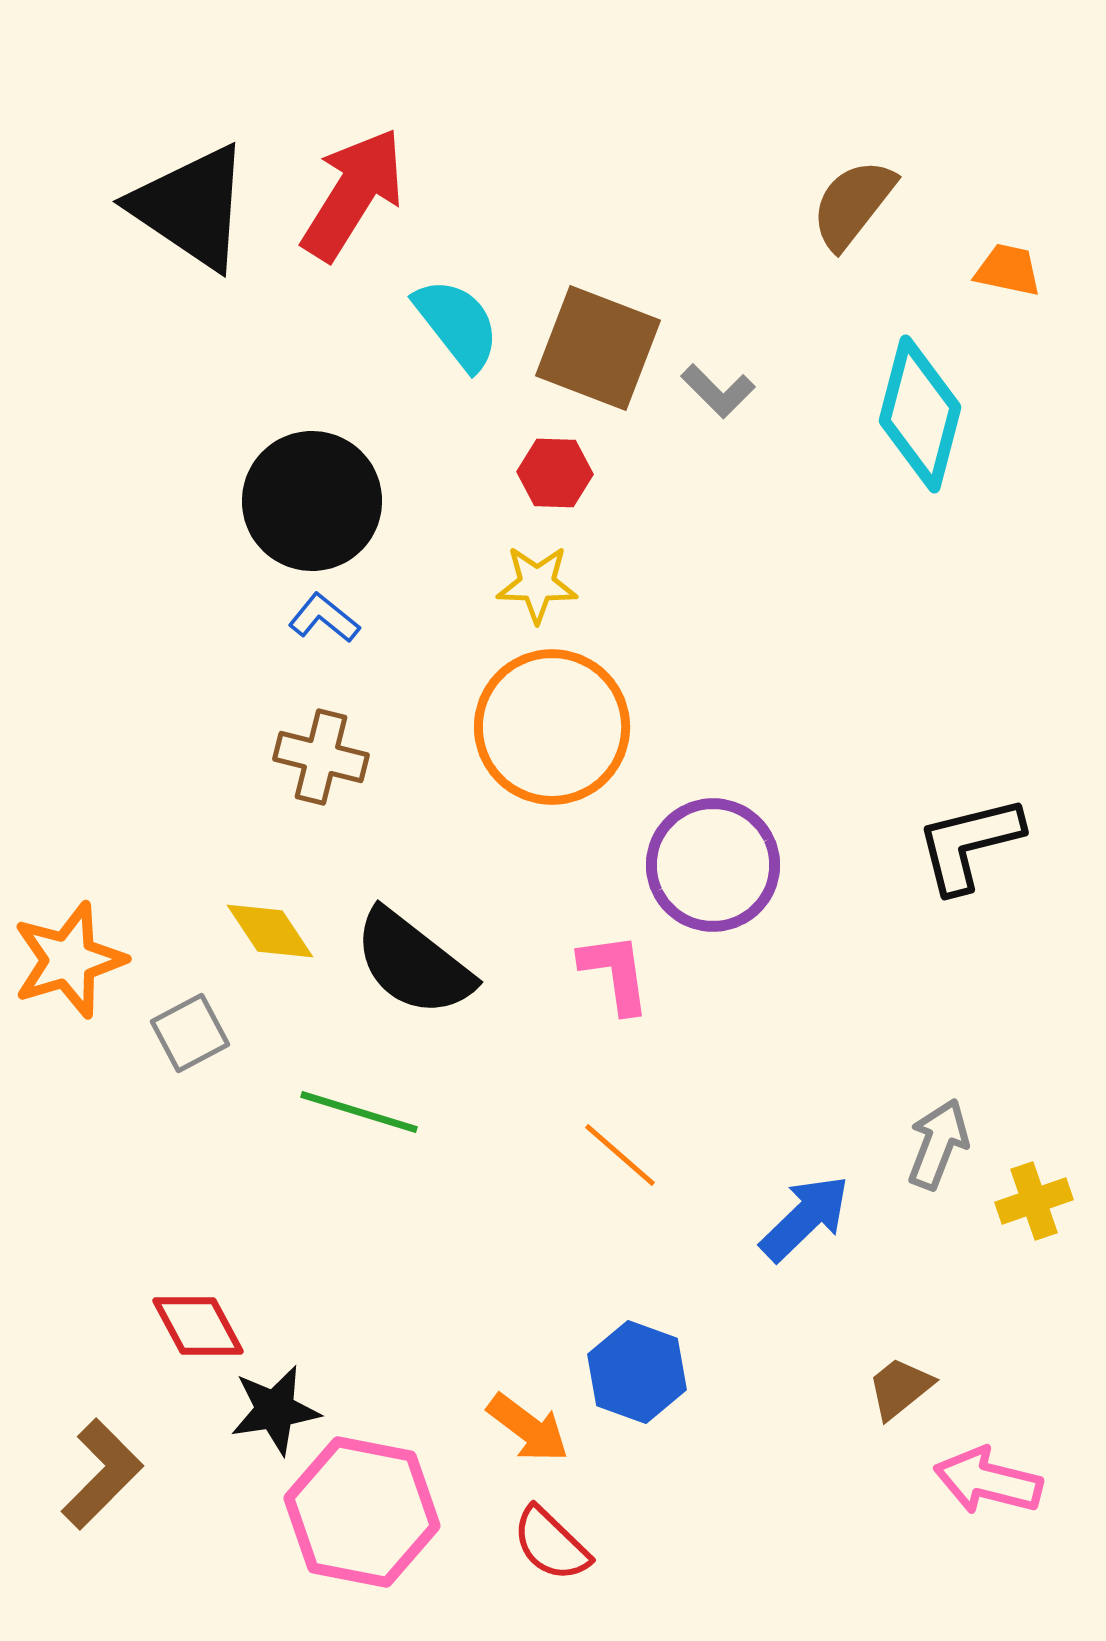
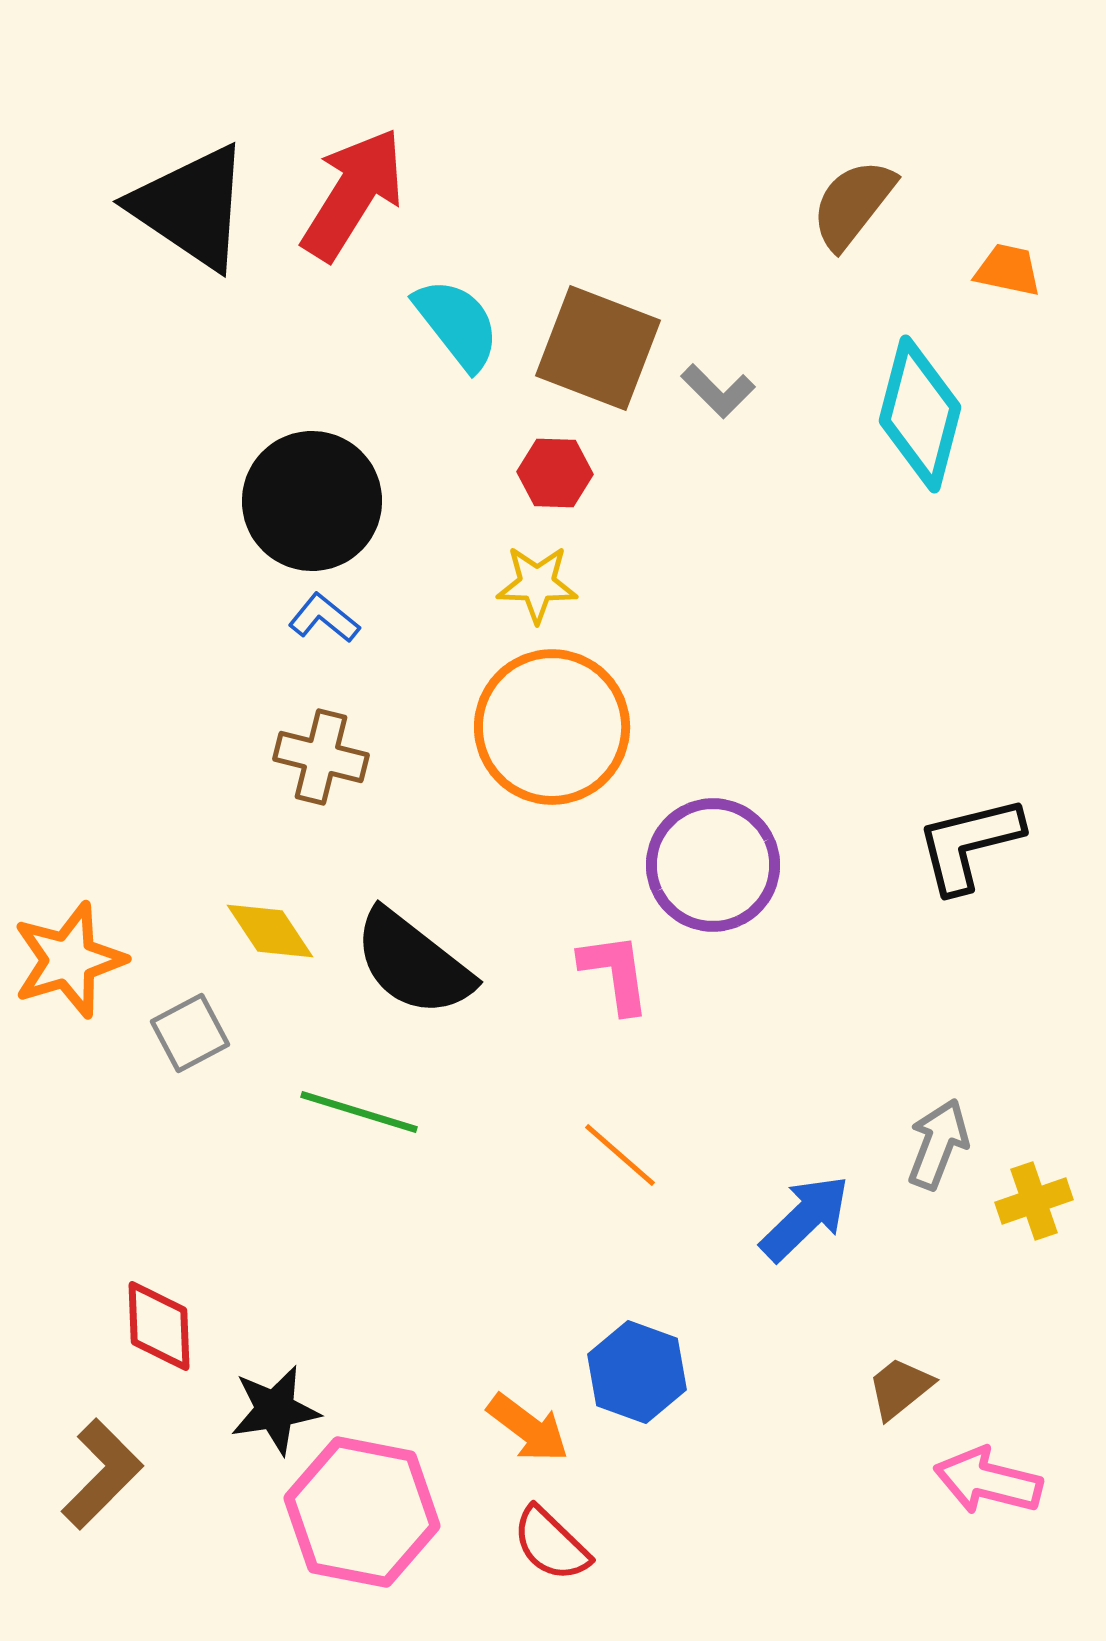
red diamond: moved 39 px left; rotated 26 degrees clockwise
